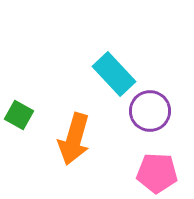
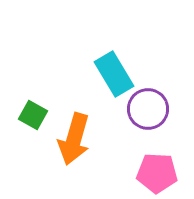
cyan rectangle: rotated 12 degrees clockwise
purple circle: moved 2 px left, 2 px up
green square: moved 14 px right
